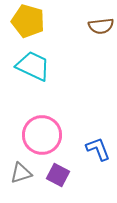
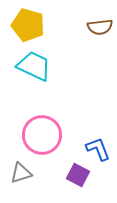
yellow pentagon: moved 4 px down
brown semicircle: moved 1 px left, 1 px down
cyan trapezoid: moved 1 px right
purple square: moved 20 px right
